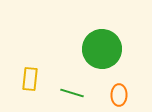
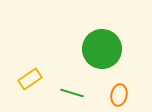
yellow rectangle: rotated 50 degrees clockwise
orange ellipse: rotated 10 degrees clockwise
